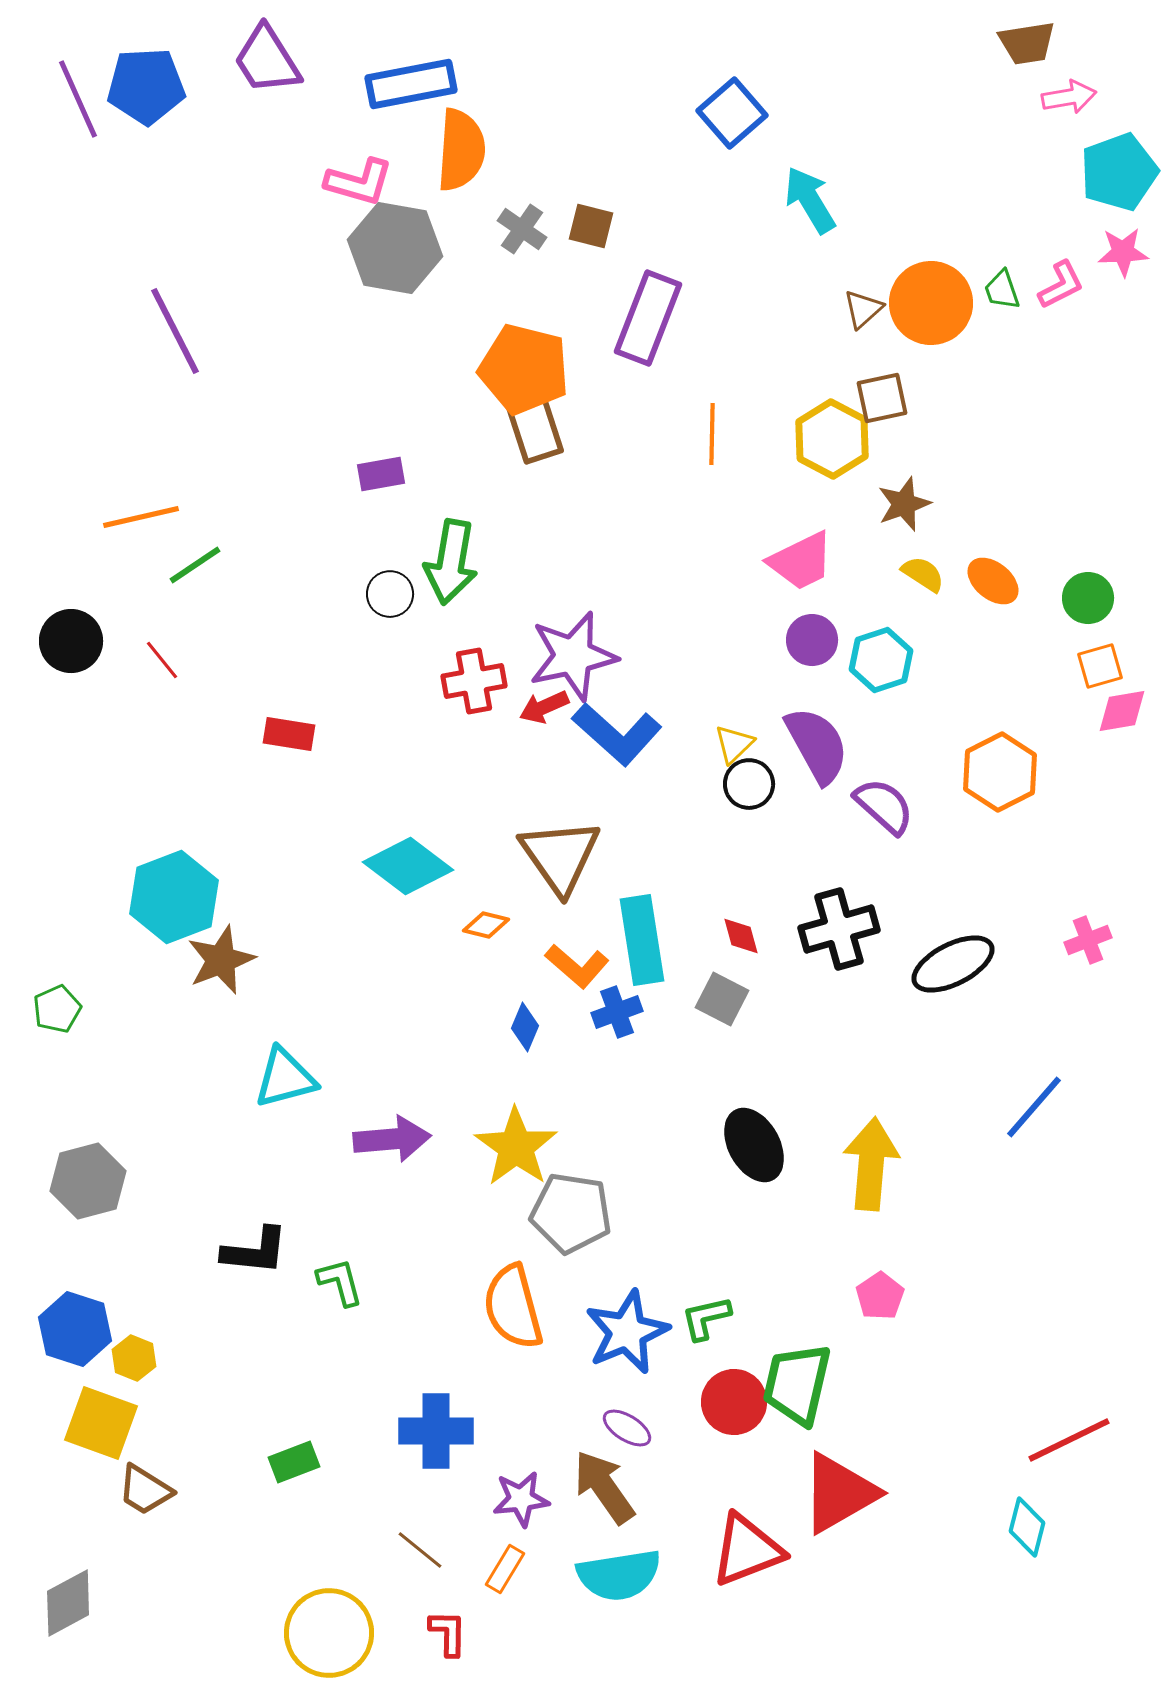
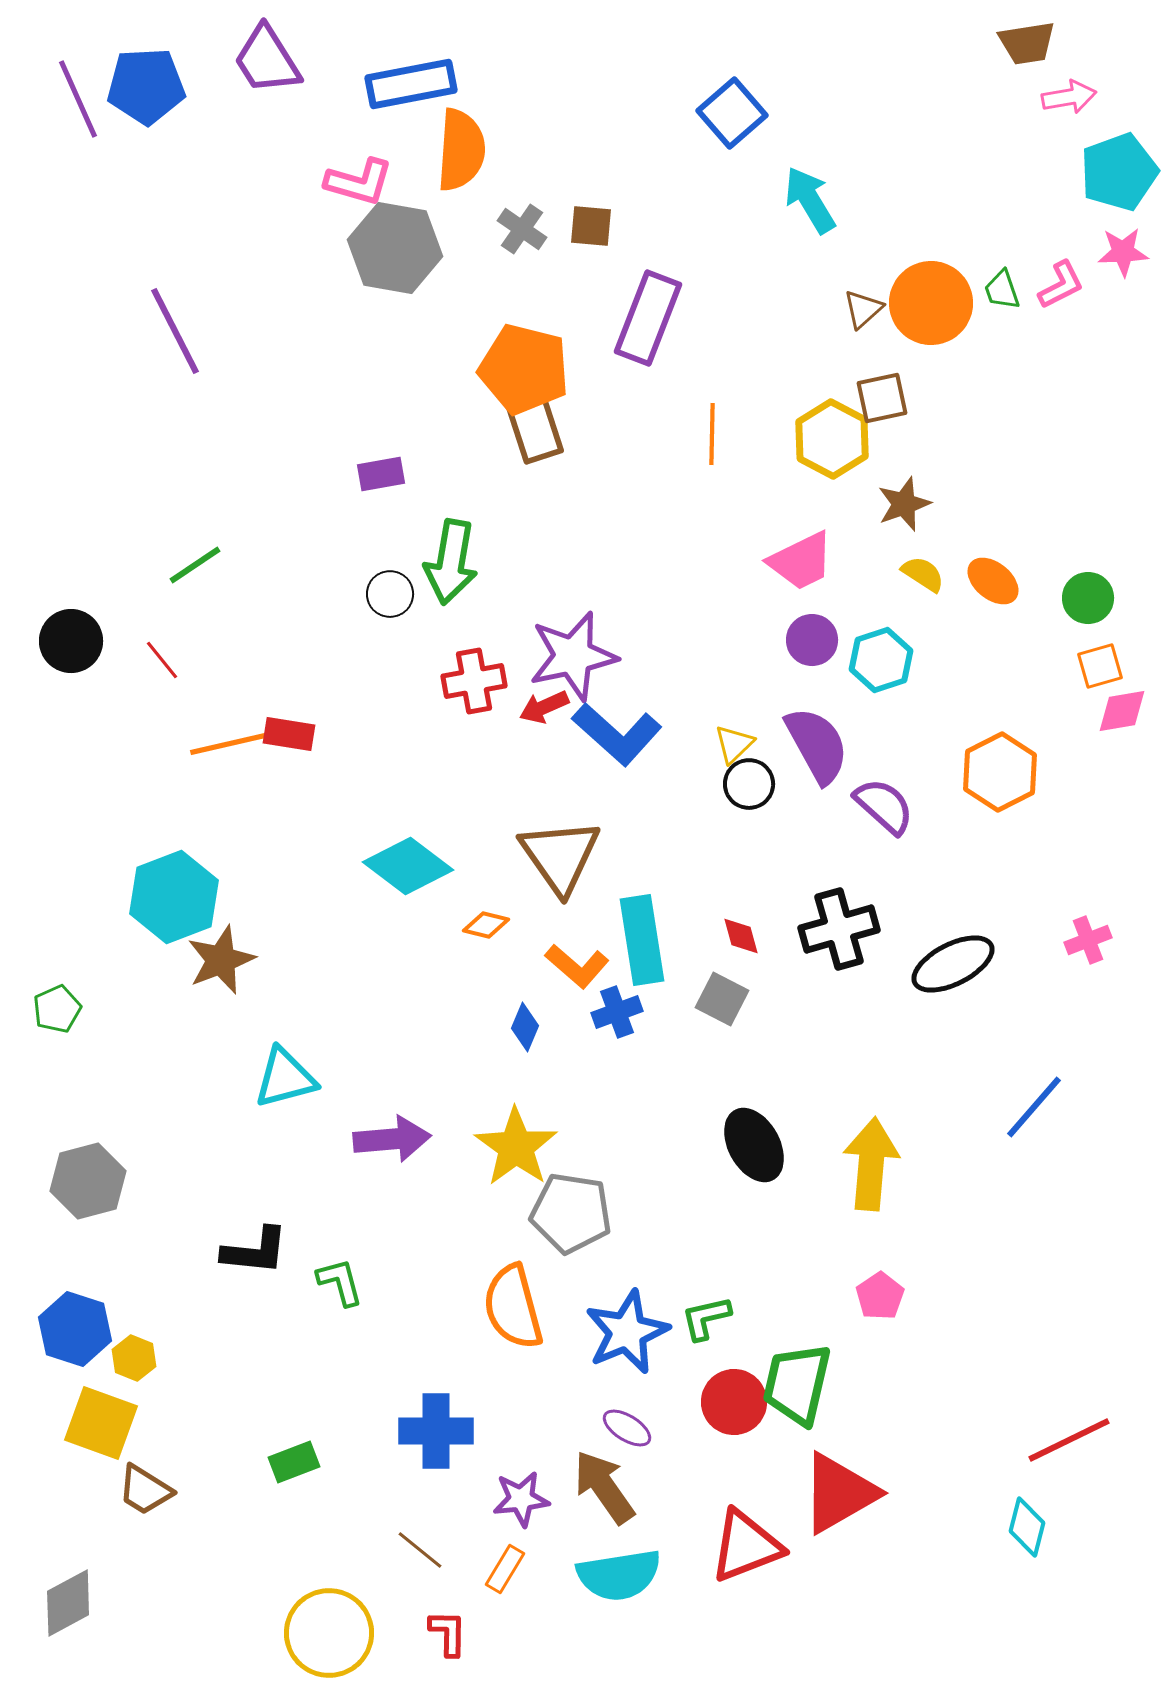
brown square at (591, 226): rotated 9 degrees counterclockwise
orange line at (141, 517): moved 87 px right, 227 px down
red triangle at (747, 1550): moved 1 px left, 4 px up
